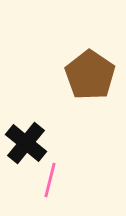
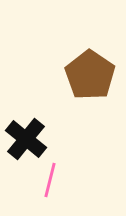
black cross: moved 4 px up
